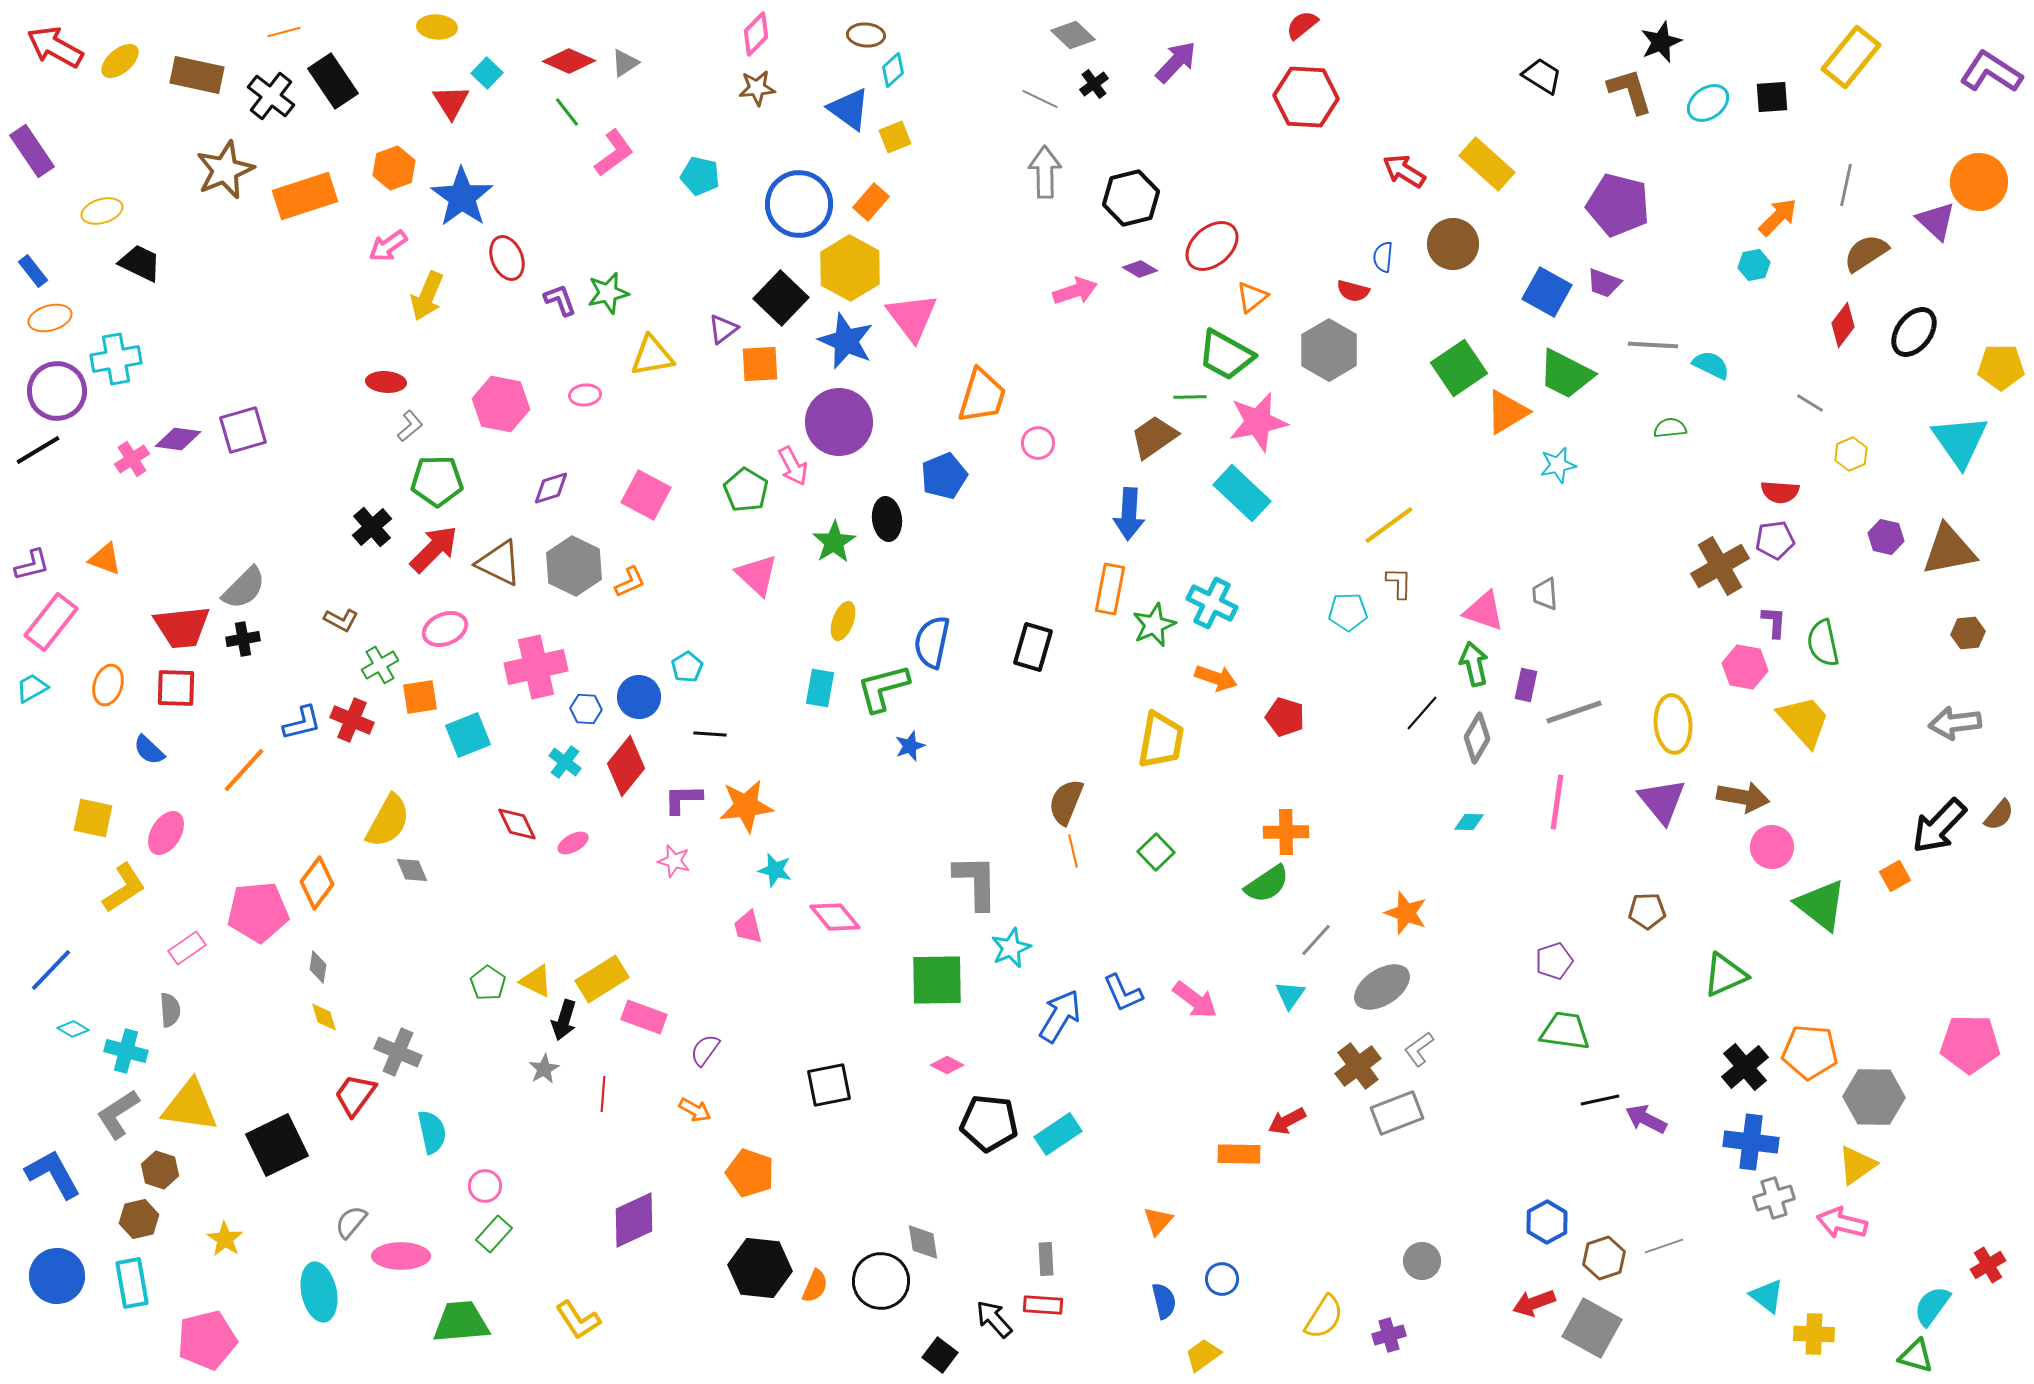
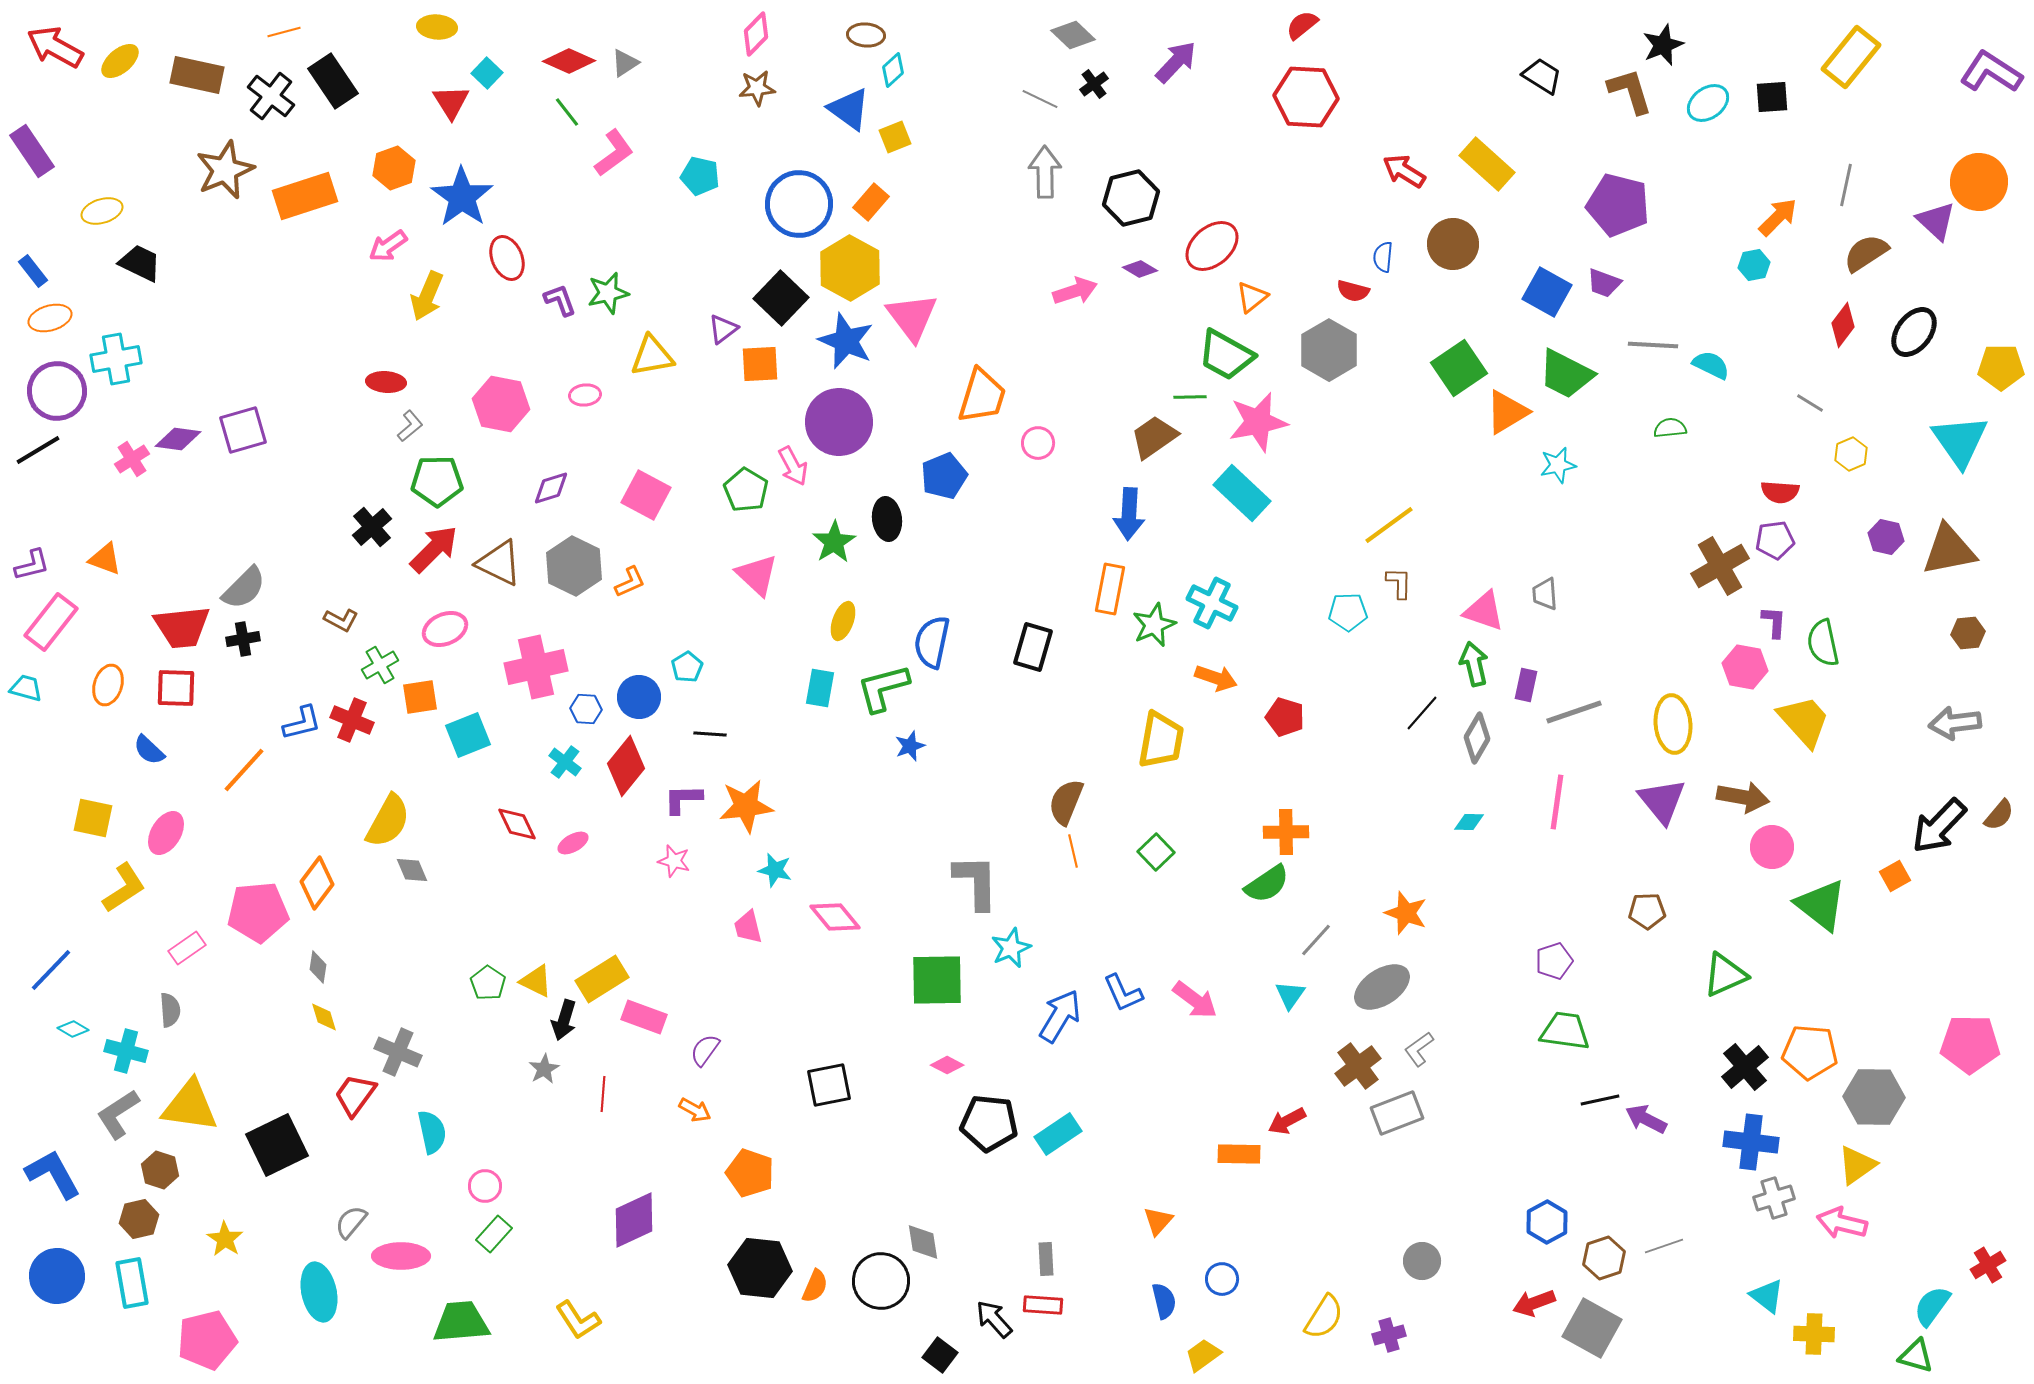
black star at (1661, 42): moved 2 px right, 3 px down
cyan trapezoid at (32, 688): moved 6 px left; rotated 44 degrees clockwise
